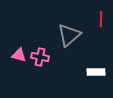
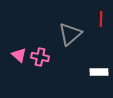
gray triangle: moved 1 px right, 1 px up
pink triangle: rotated 28 degrees clockwise
white rectangle: moved 3 px right
